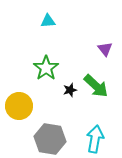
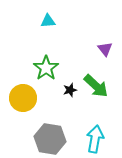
yellow circle: moved 4 px right, 8 px up
